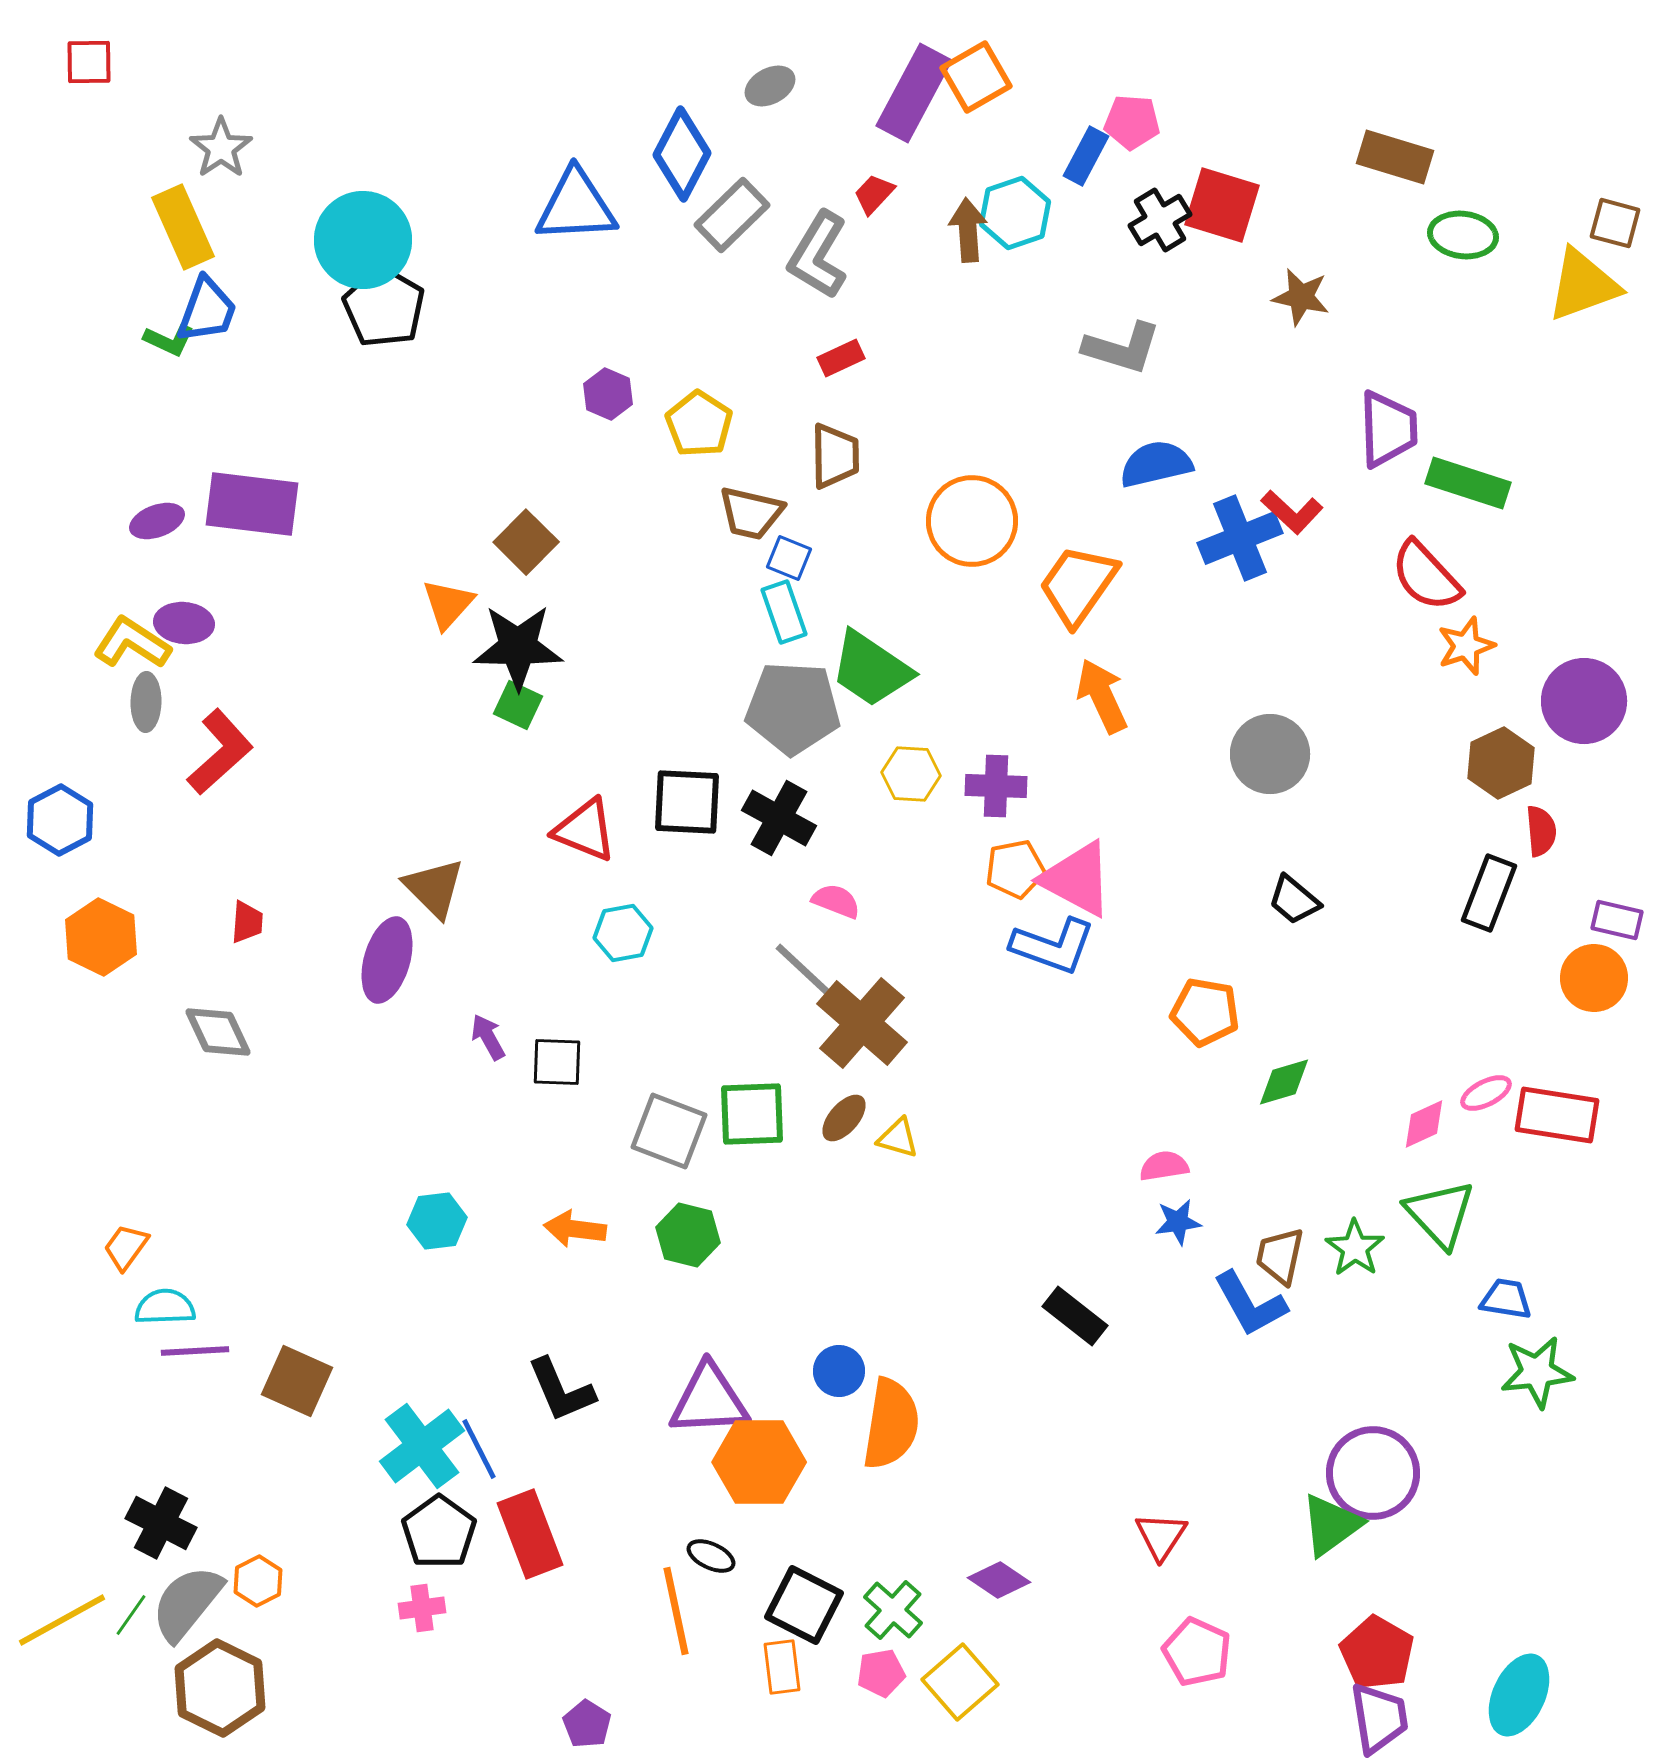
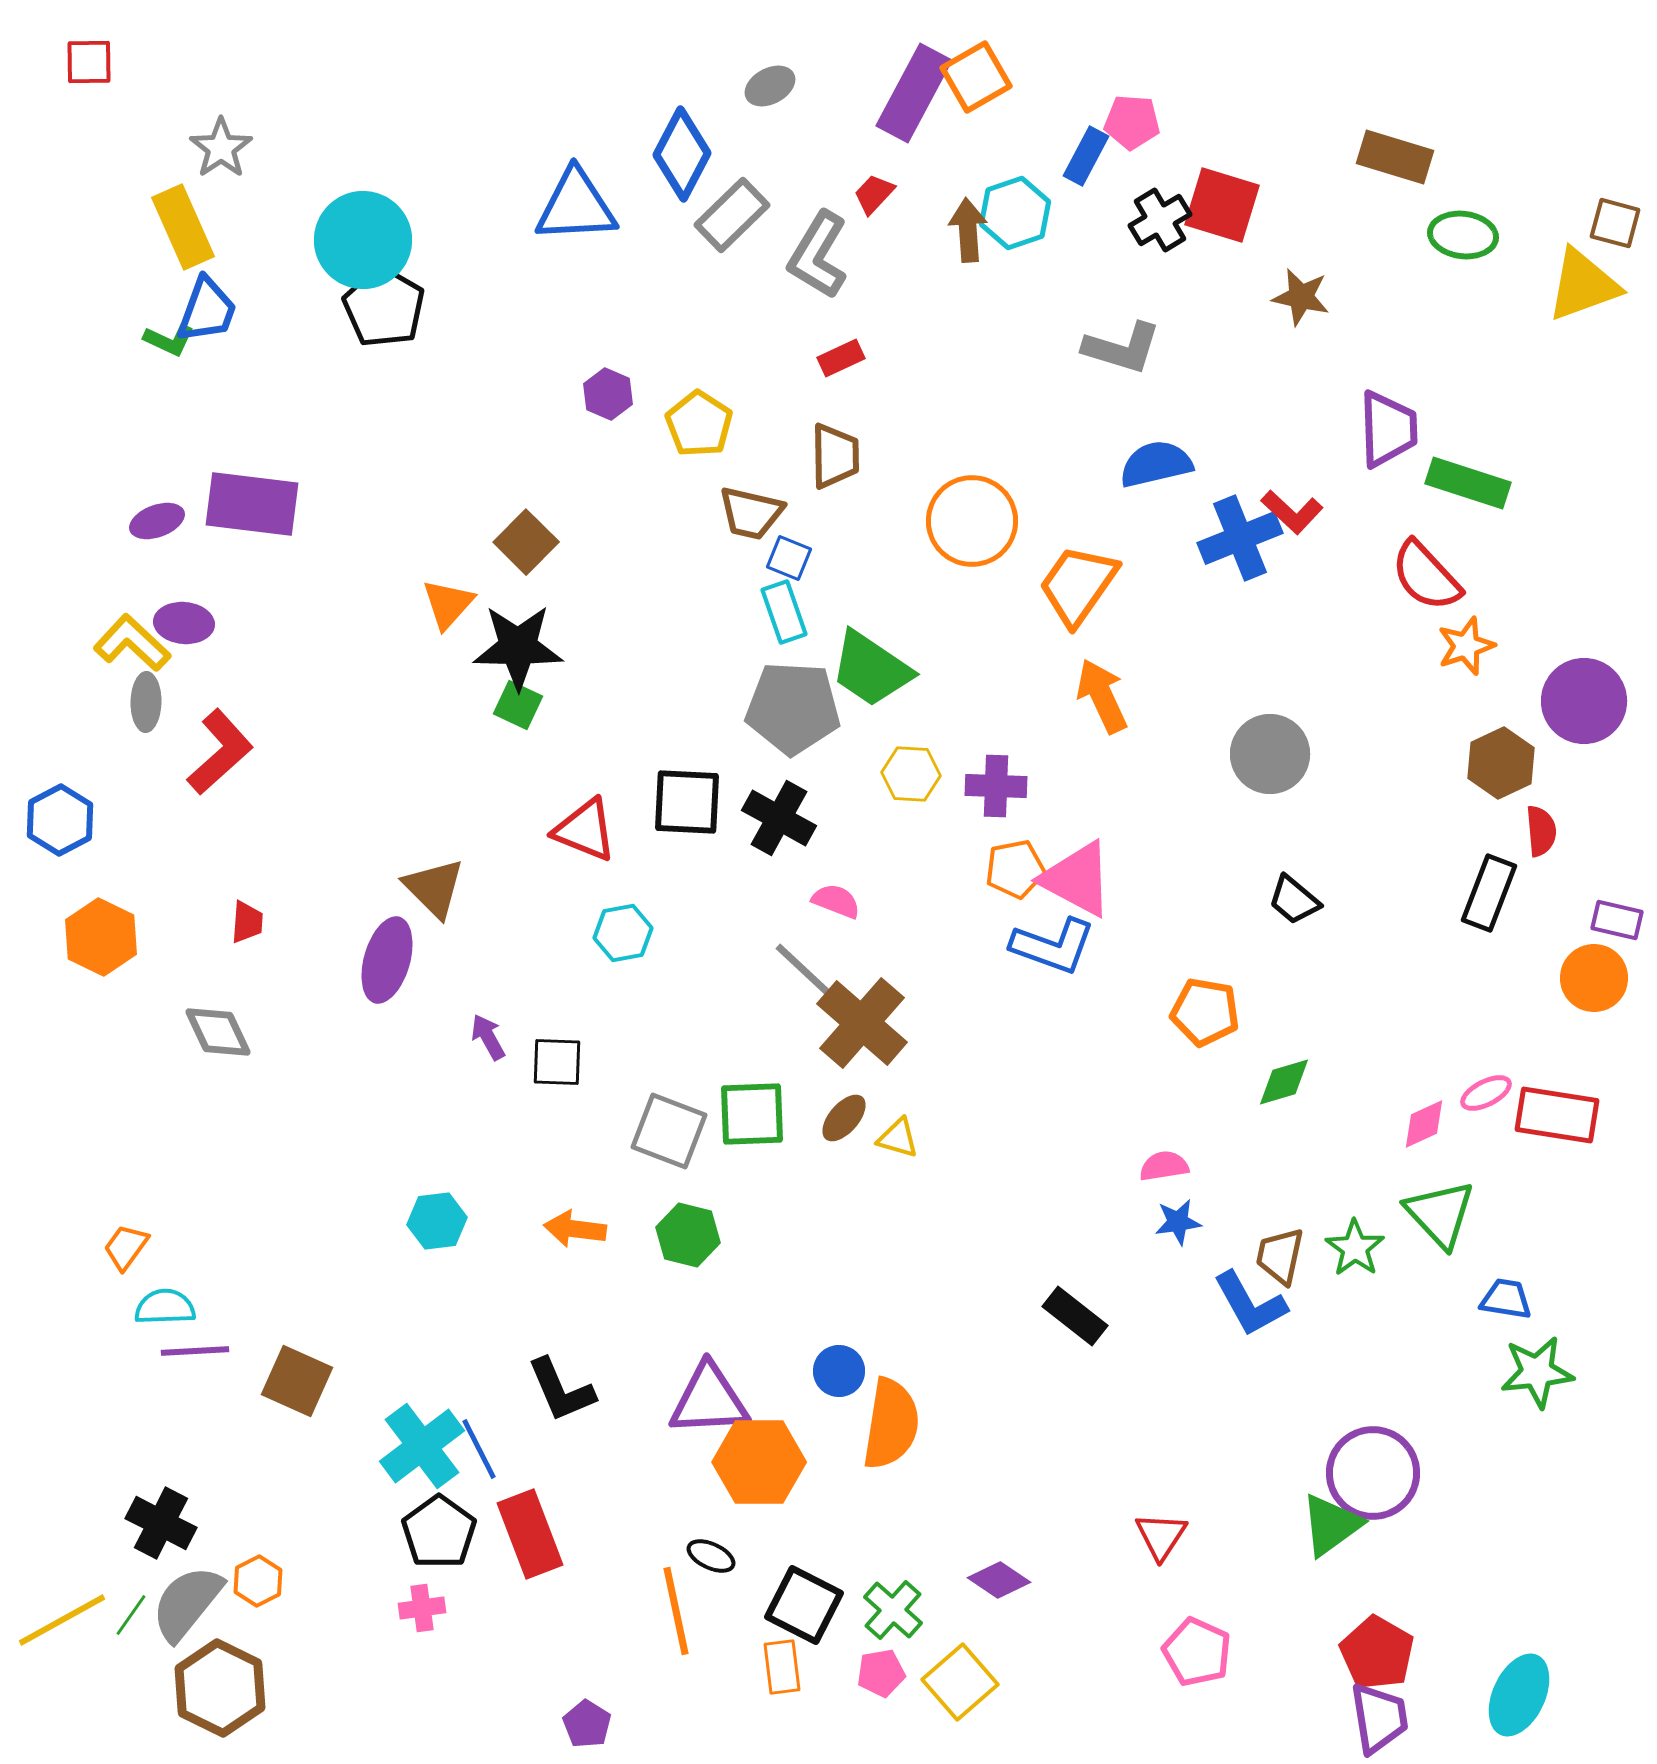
yellow L-shape at (132, 643): rotated 10 degrees clockwise
